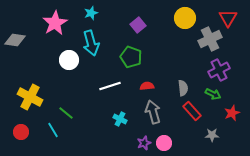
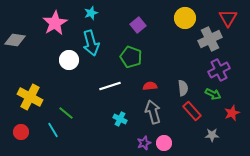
red semicircle: moved 3 px right
